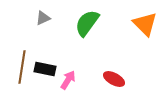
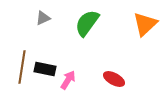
orange triangle: rotated 32 degrees clockwise
